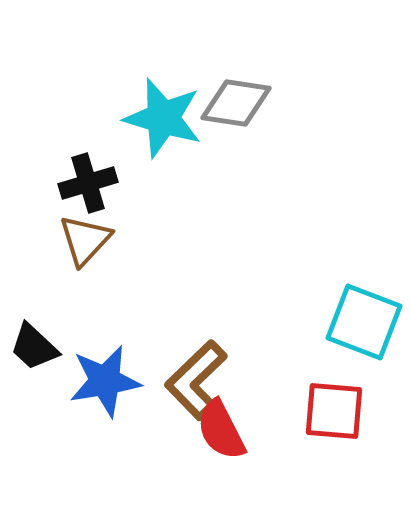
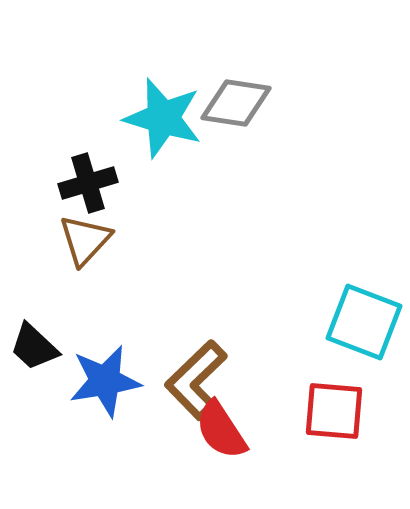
red semicircle: rotated 6 degrees counterclockwise
